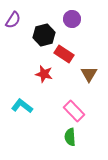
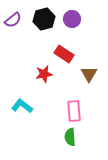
purple semicircle: rotated 18 degrees clockwise
black hexagon: moved 16 px up
red star: rotated 24 degrees counterclockwise
pink rectangle: rotated 40 degrees clockwise
